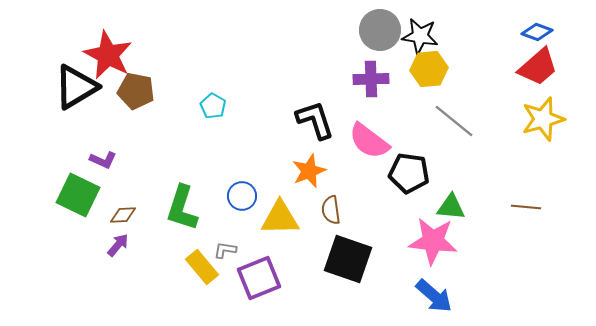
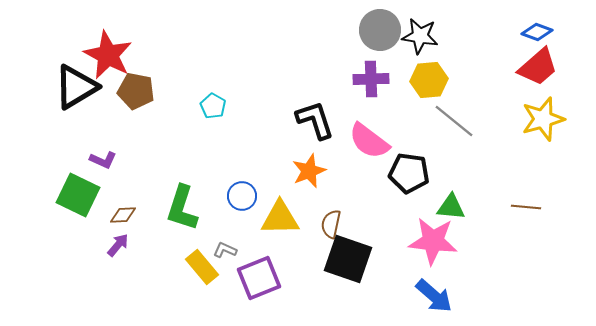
yellow hexagon: moved 11 px down
brown semicircle: moved 14 px down; rotated 20 degrees clockwise
gray L-shape: rotated 15 degrees clockwise
